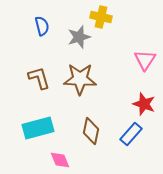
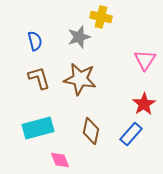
blue semicircle: moved 7 px left, 15 px down
brown star: rotated 8 degrees clockwise
red star: rotated 20 degrees clockwise
